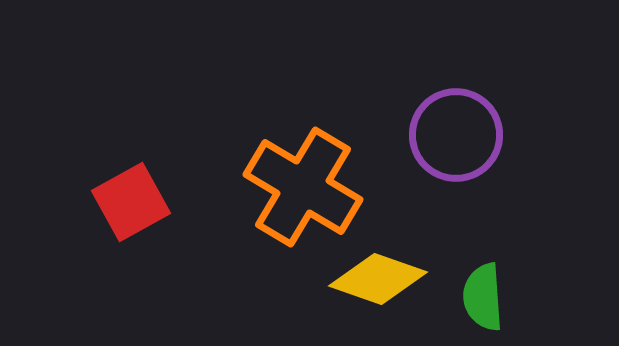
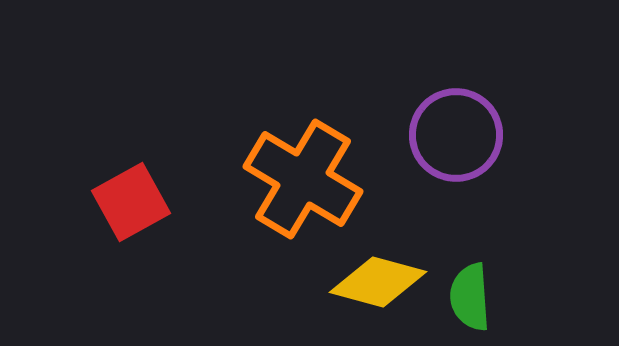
orange cross: moved 8 px up
yellow diamond: moved 3 px down; rotated 4 degrees counterclockwise
green semicircle: moved 13 px left
